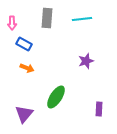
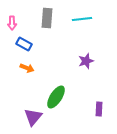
purple triangle: moved 9 px right, 3 px down
